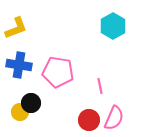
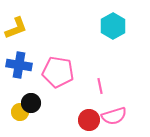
pink semicircle: moved 2 px up; rotated 50 degrees clockwise
